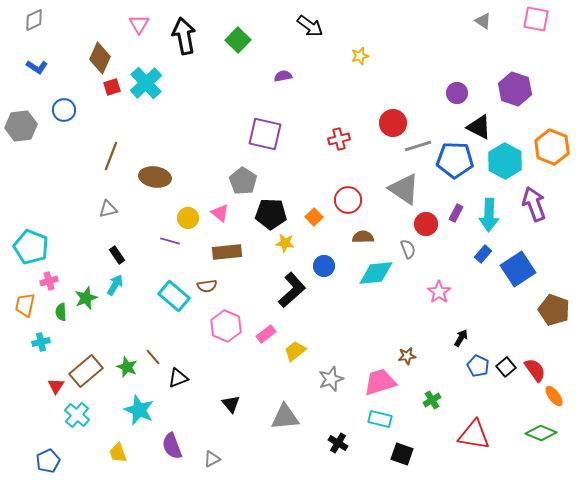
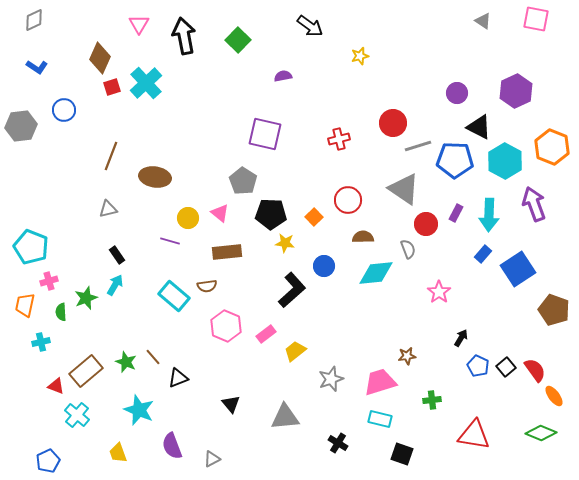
purple hexagon at (515, 89): moved 1 px right, 2 px down; rotated 16 degrees clockwise
green star at (127, 367): moved 1 px left, 5 px up
red triangle at (56, 386): rotated 42 degrees counterclockwise
green cross at (432, 400): rotated 24 degrees clockwise
